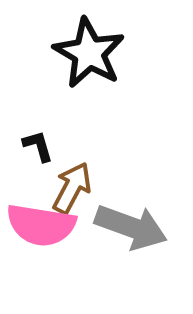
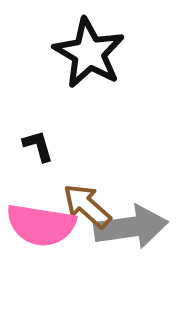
brown arrow: moved 15 px right, 18 px down; rotated 76 degrees counterclockwise
gray arrow: rotated 28 degrees counterclockwise
